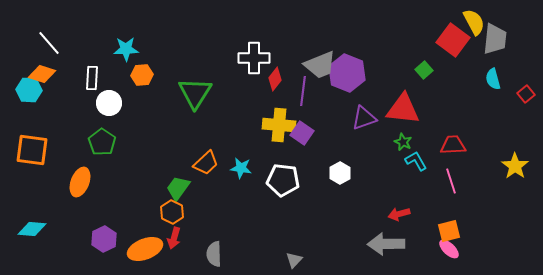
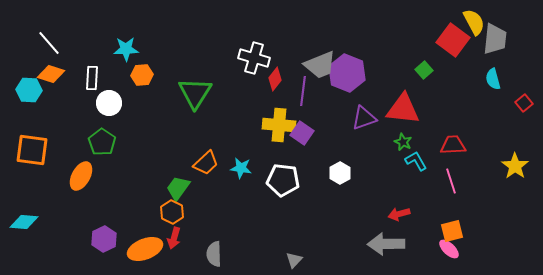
white cross at (254, 58): rotated 16 degrees clockwise
orange diamond at (42, 74): moved 9 px right
red square at (526, 94): moved 2 px left, 9 px down
orange ellipse at (80, 182): moved 1 px right, 6 px up; rotated 8 degrees clockwise
cyan diamond at (32, 229): moved 8 px left, 7 px up
orange square at (449, 231): moved 3 px right
